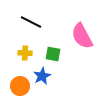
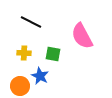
yellow cross: moved 1 px left
blue star: moved 2 px left; rotated 18 degrees counterclockwise
